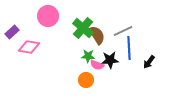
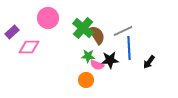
pink circle: moved 2 px down
pink diamond: rotated 10 degrees counterclockwise
